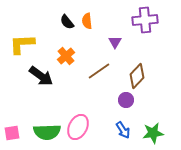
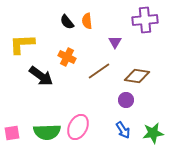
orange cross: moved 1 px right, 1 px down; rotated 24 degrees counterclockwise
brown diamond: rotated 55 degrees clockwise
